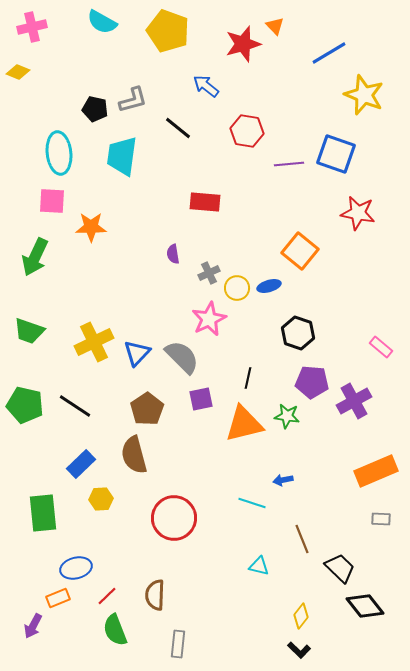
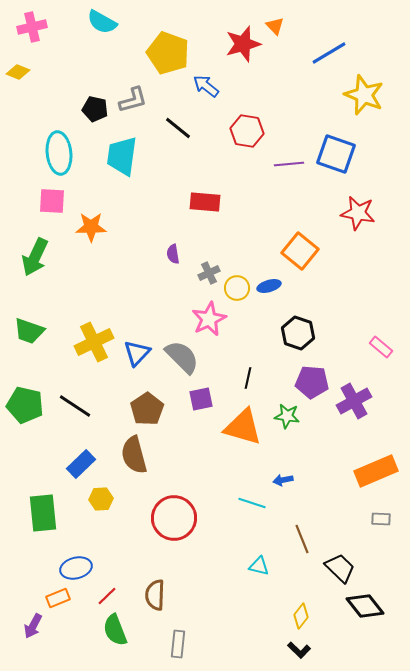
yellow pentagon at (168, 31): moved 22 px down
orange triangle at (244, 424): moved 1 px left, 3 px down; rotated 30 degrees clockwise
